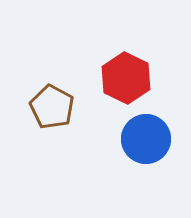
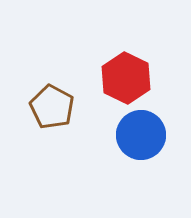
blue circle: moved 5 px left, 4 px up
